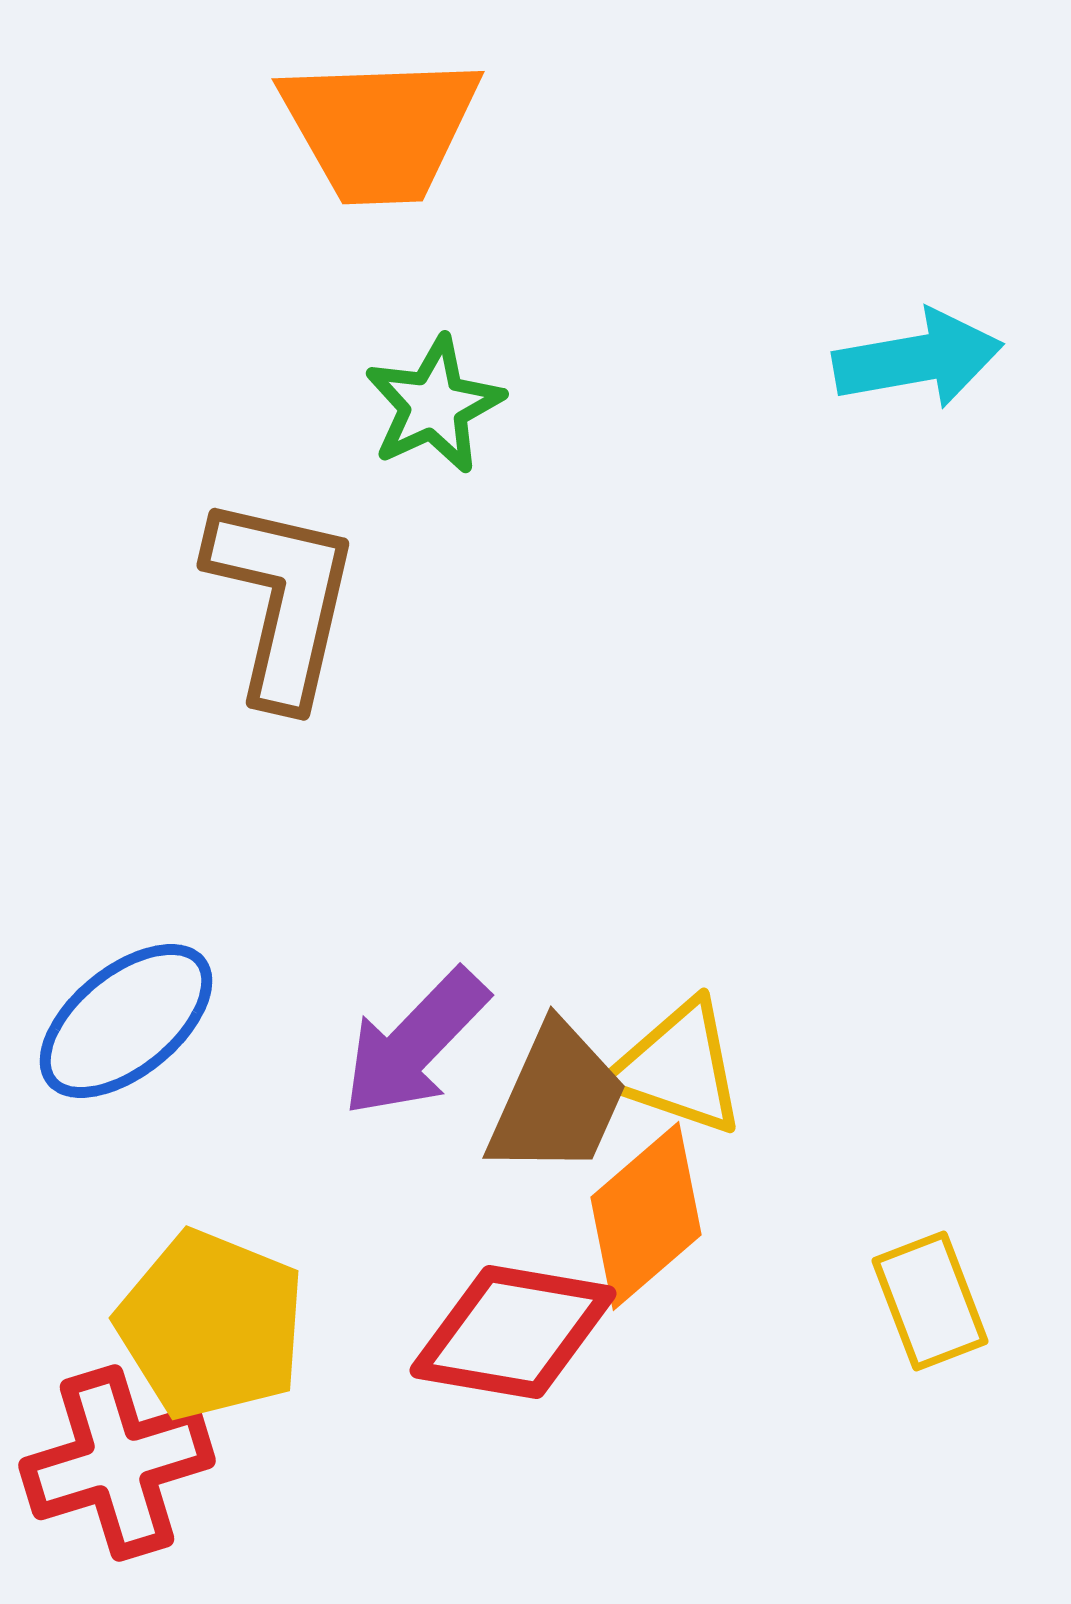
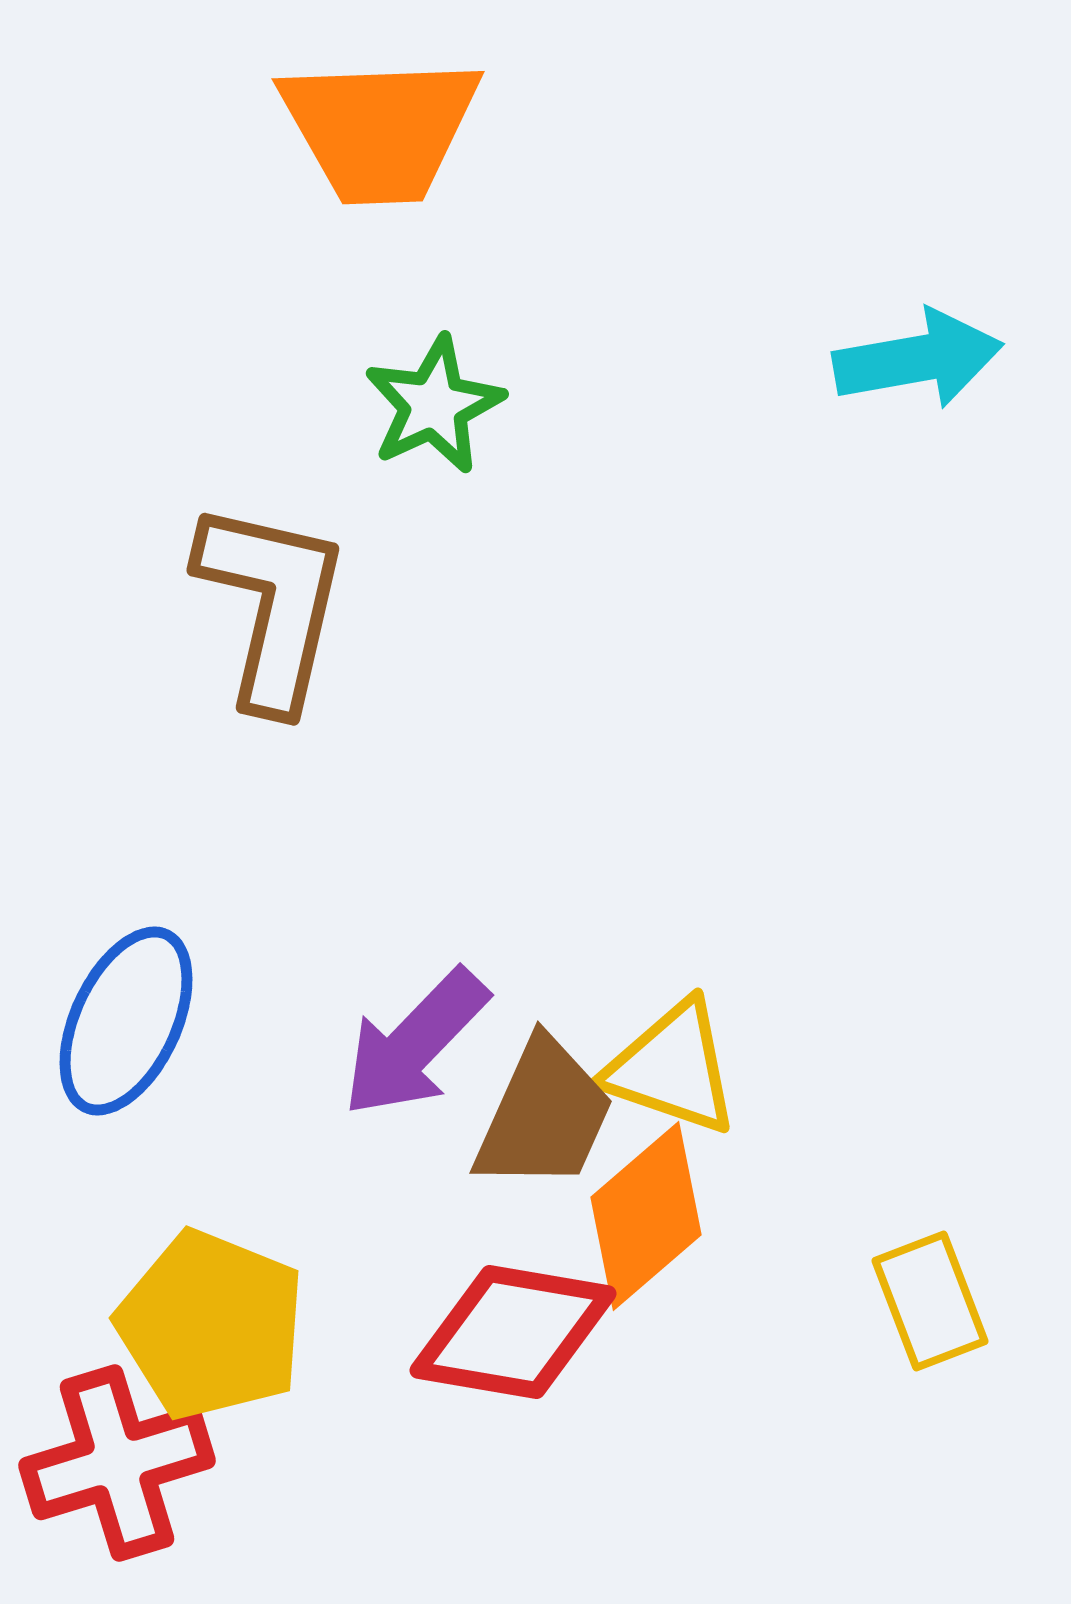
brown L-shape: moved 10 px left, 5 px down
blue ellipse: rotated 26 degrees counterclockwise
yellow triangle: moved 6 px left
brown trapezoid: moved 13 px left, 15 px down
